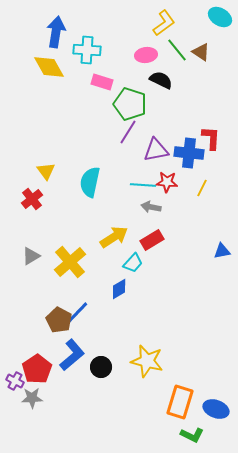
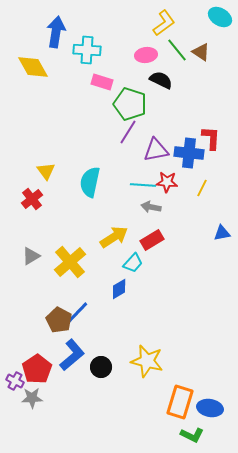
yellow diamond: moved 16 px left
blue triangle: moved 18 px up
blue ellipse: moved 6 px left, 1 px up; rotated 10 degrees counterclockwise
